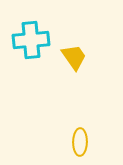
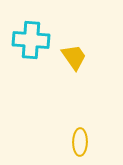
cyan cross: rotated 9 degrees clockwise
